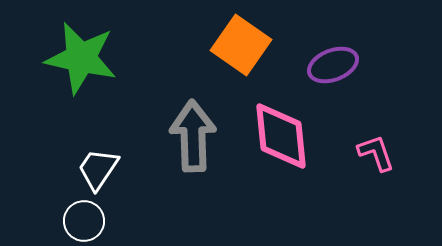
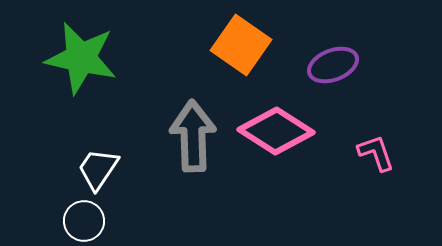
pink diamond: moved 5 px left, 5 px up; rotated 52 degrees counterclockwise
